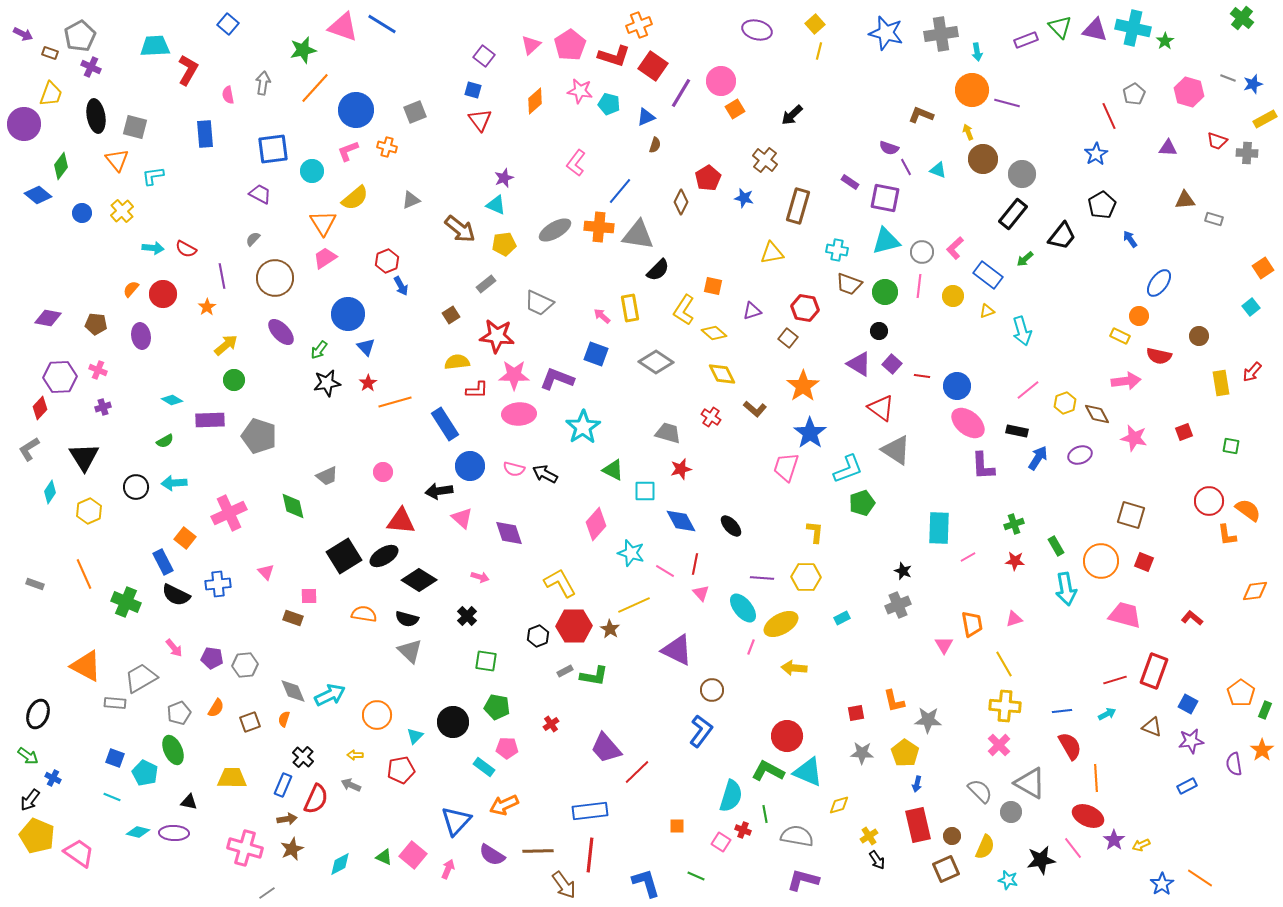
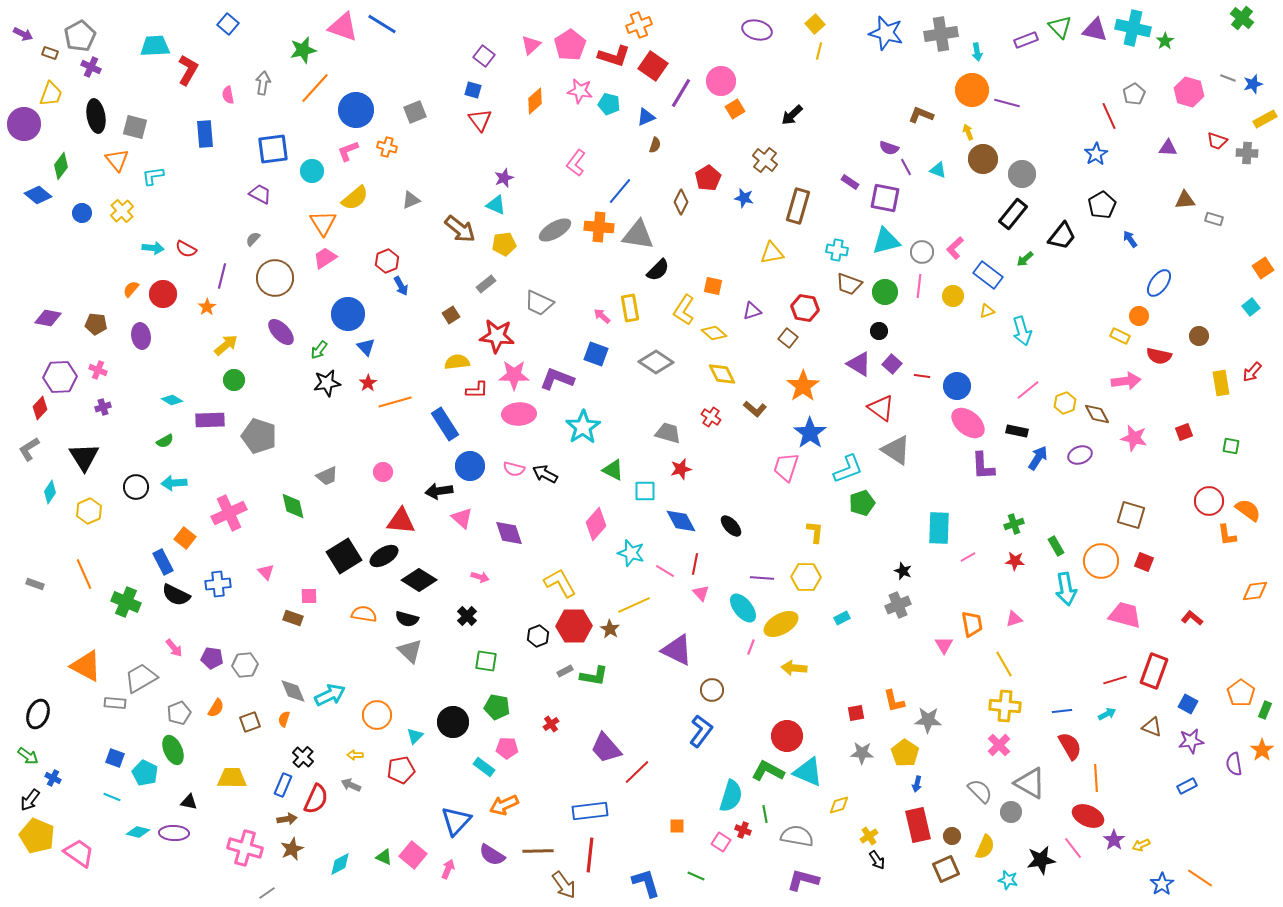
purple line at (222, 276): rotated 25 degrees clockwise
